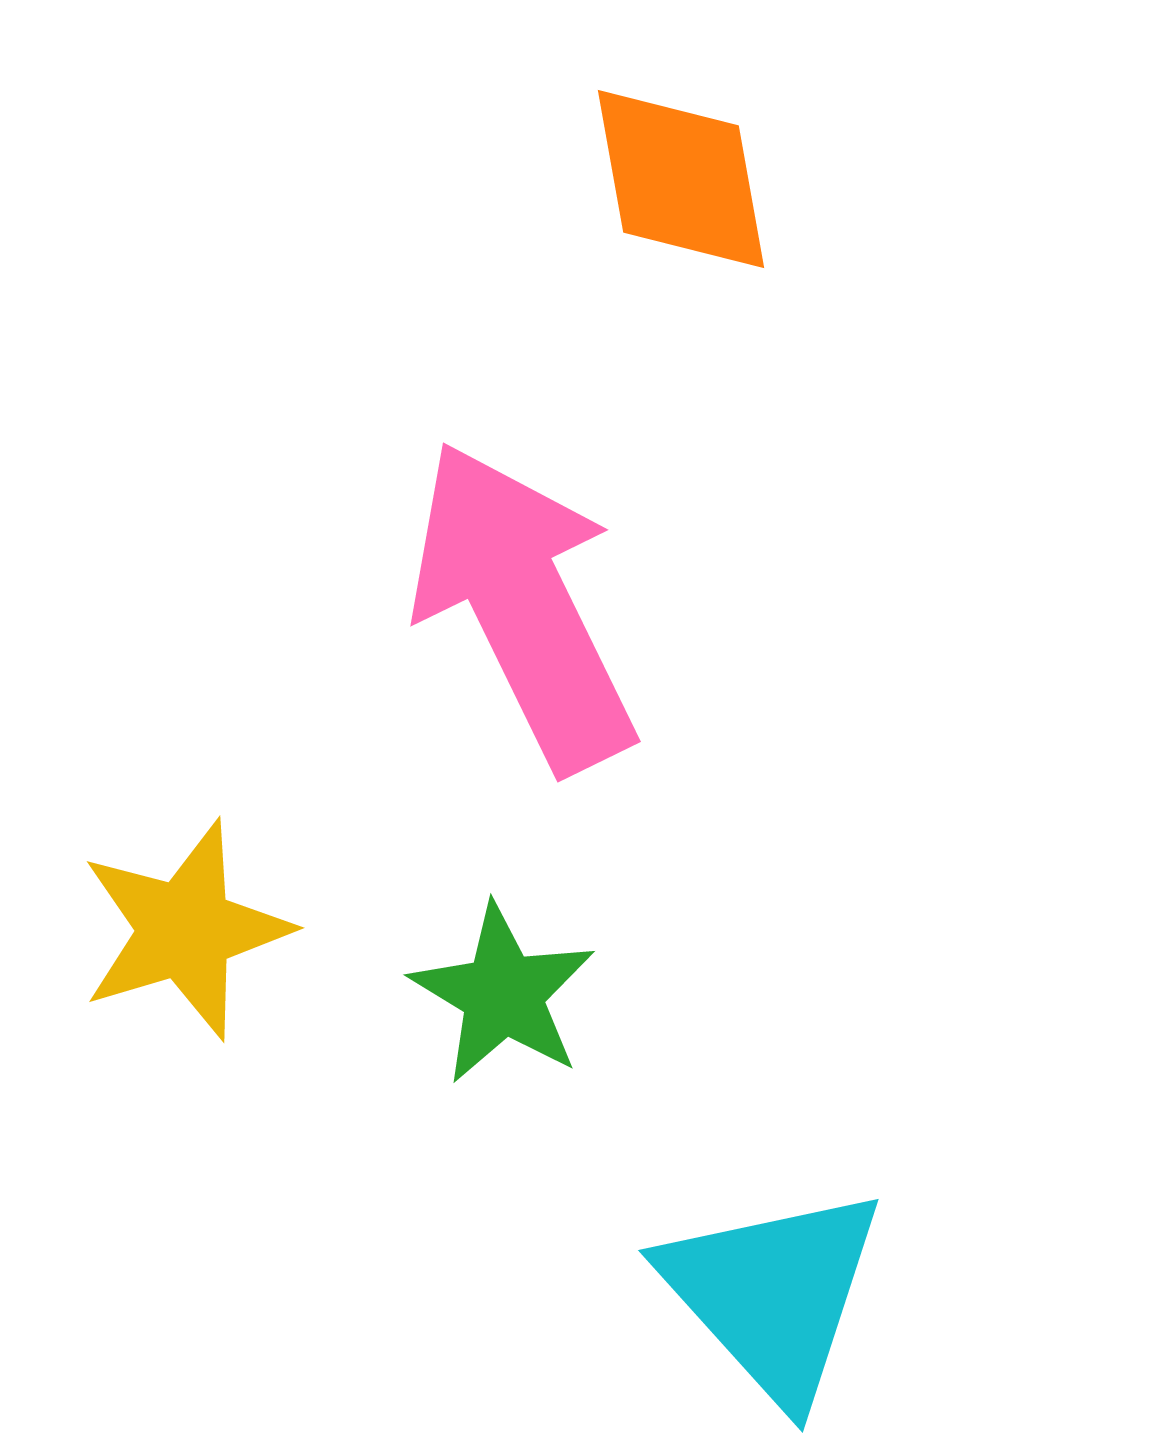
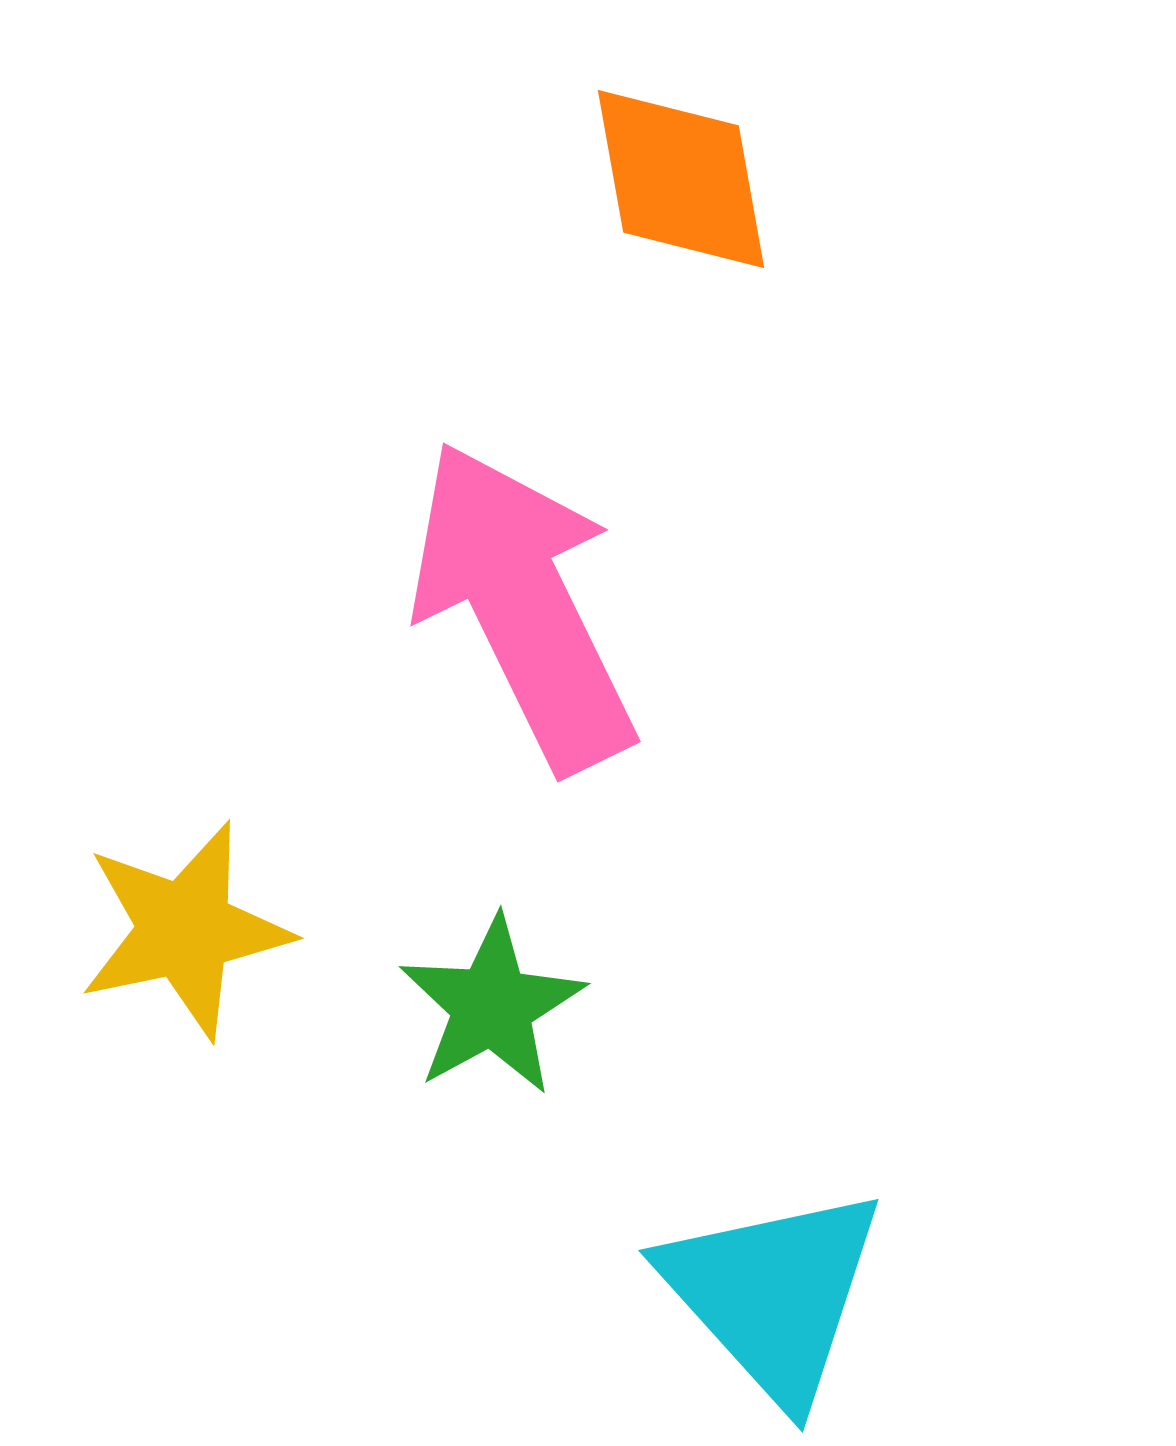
yellow star: rotated 5 degrees clockwise
green star: moved 11 px left, 12 px down; rotated 12 degrees clockwise
